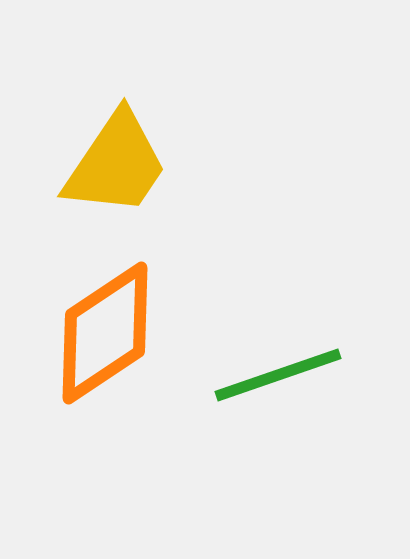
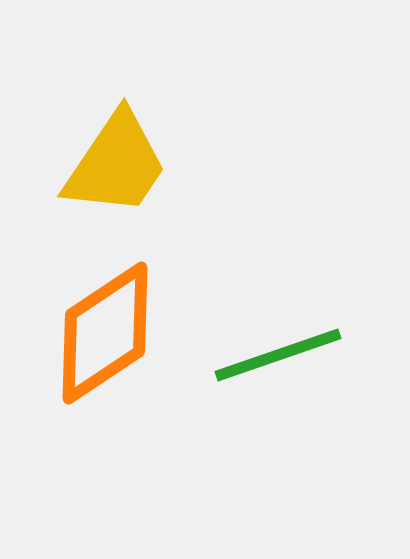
green line: moved 20 px up
